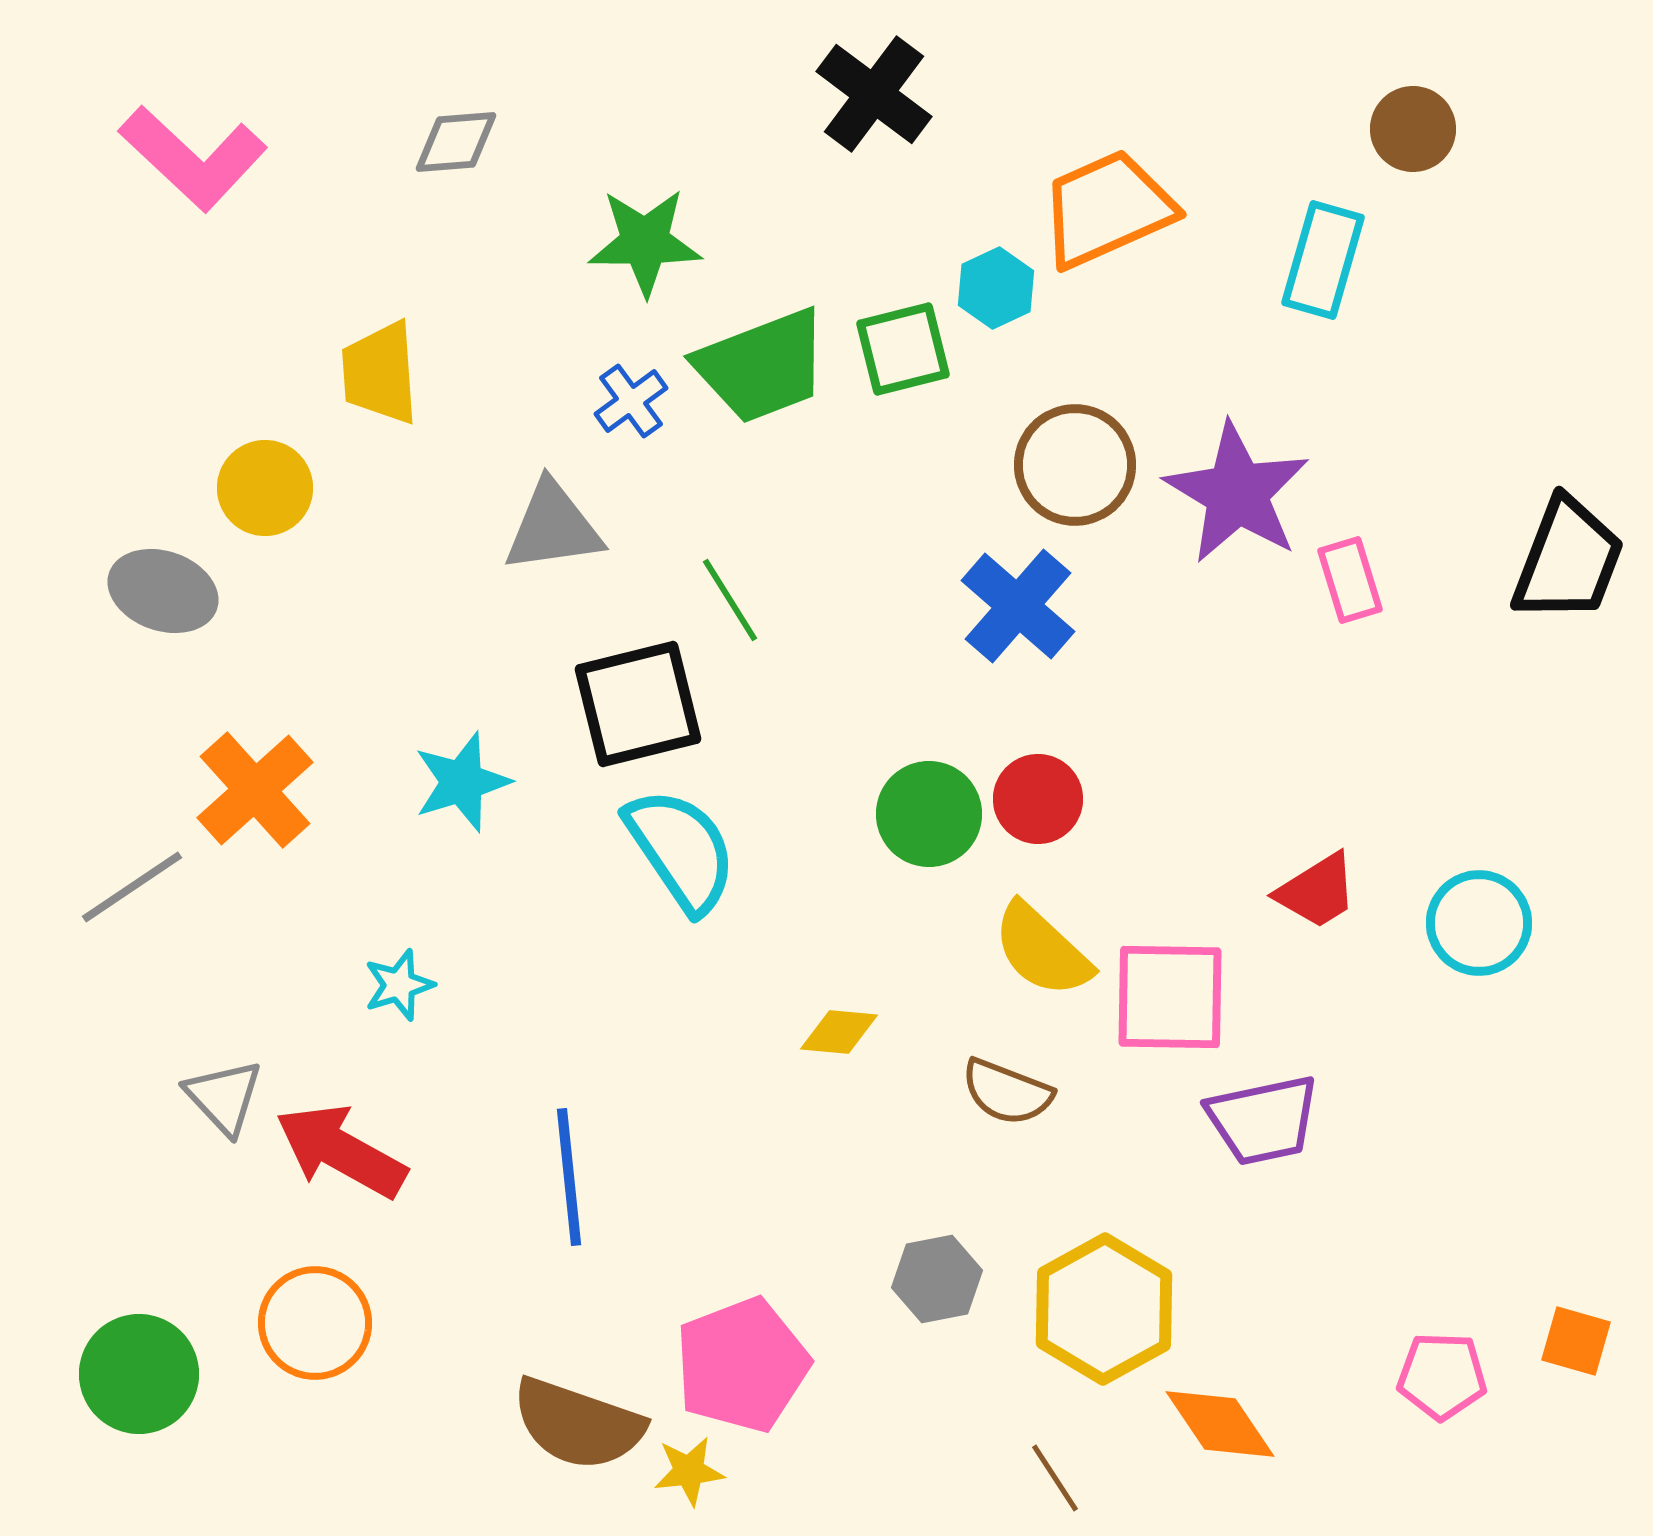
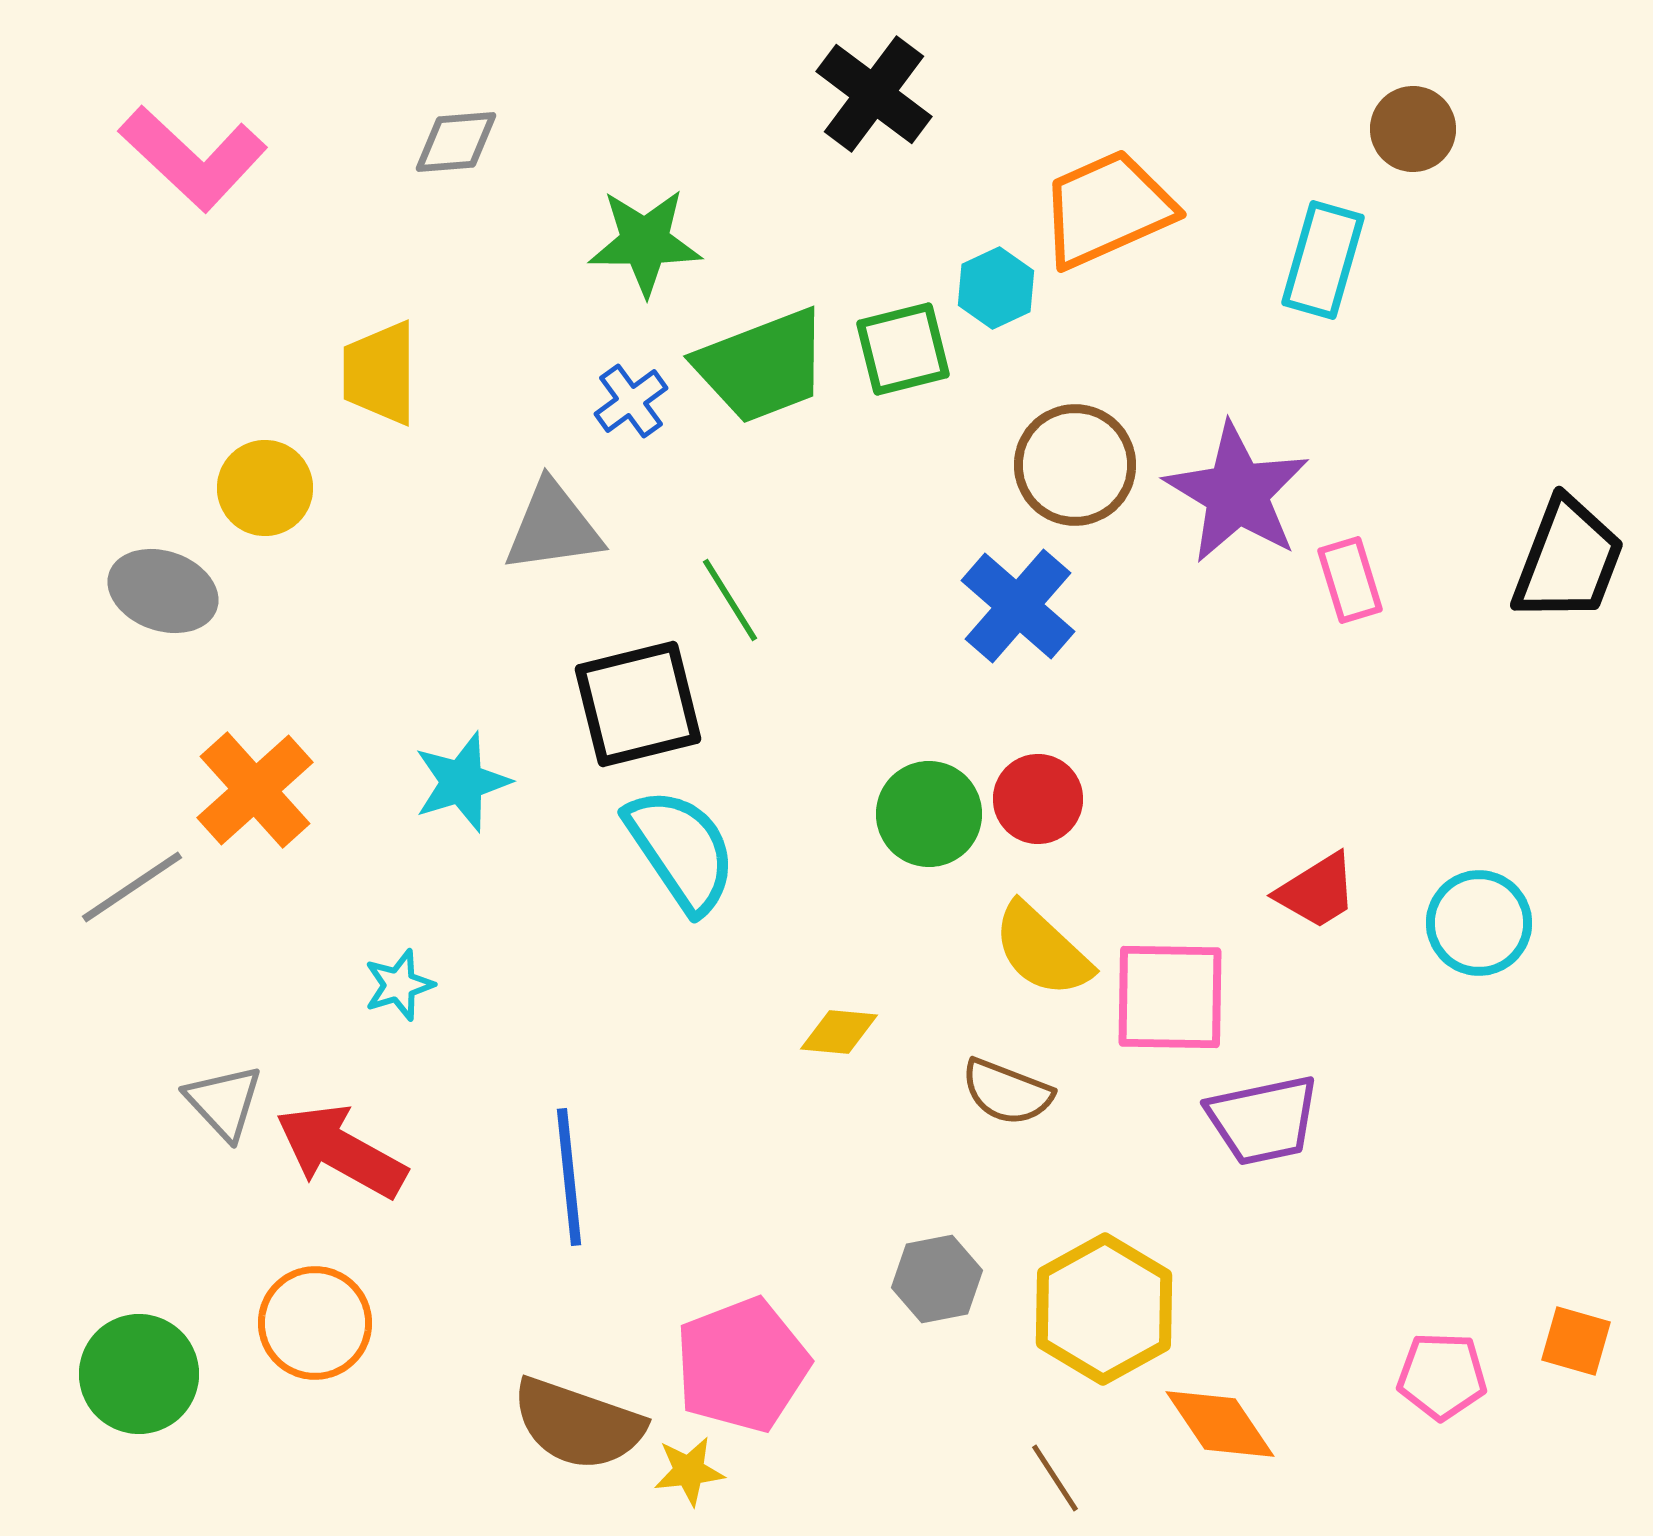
yellow trapezoid at (380, 373): rotated 4 degrees clockwise
gray triangle at (224, 1097): moved 5 px down
